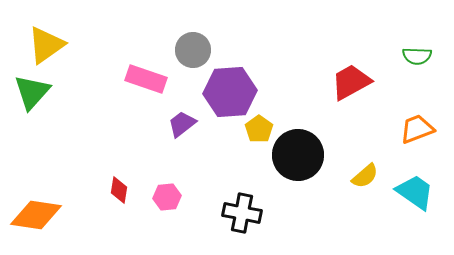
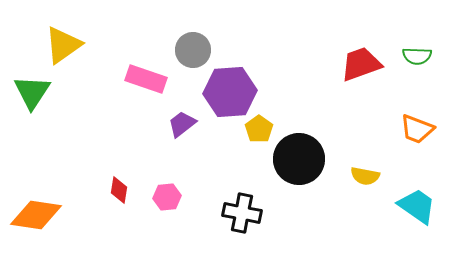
yellow triangle: moved 17 px right
red trapezoid: moved 10 px right, 18 px up; rotated 9 degrees clockwise
green triangle: rotated 9 degrees counterclockwise
orange trapezoid: rotated 138 degrees counterclockwise
black circle: moved 1 px right, 4 px down
yellow semicircle: rotated 52 degrees clockwise
cyan trapezoid: moved 2 px right, 14 px down
